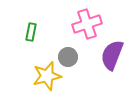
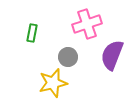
green rectangle: moved 1 px right, 1 px down
yellow star: moved 6 px right, 7 px down
